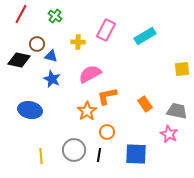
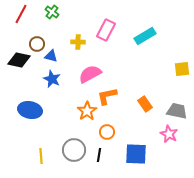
green cross: moved 3 px left, 4 px up
